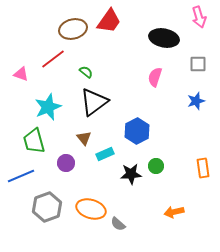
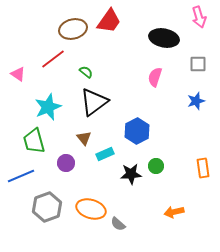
pink triangle: moved 3 px left; rotated 14 degrees clockwise
